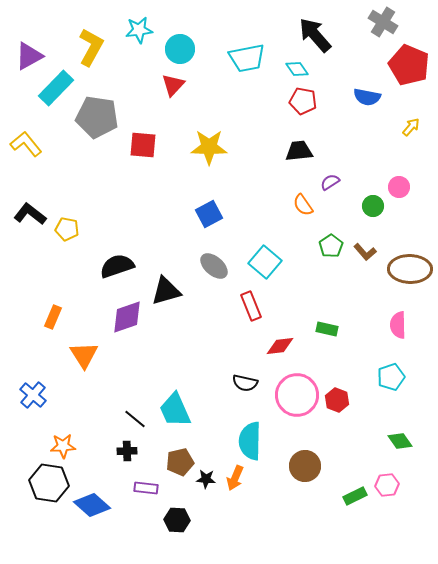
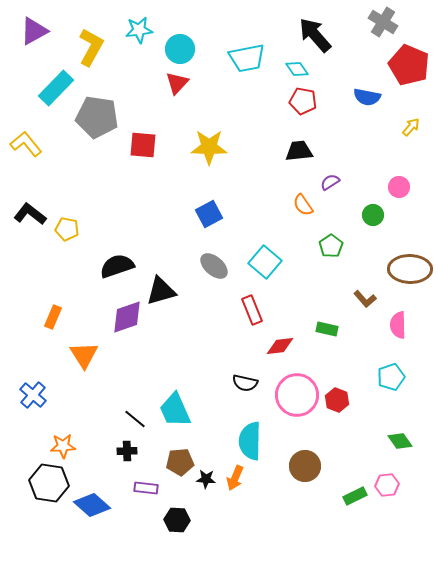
purple triangle at (29, 56): moved 5 px right, 25 px up
red triangle at (173, 85): moved 4 px right, 2 px up
green circle at (373, 206): moved 9 px down
brown L-shape at (365, 252): moved 47 px down
black triangle at (166, 291): moved 5 px left
red rectangle at (251, 306): moved 1 px right, 4 px down
brown pentagon at (180, 462): rotated 8 degrees clockwise
